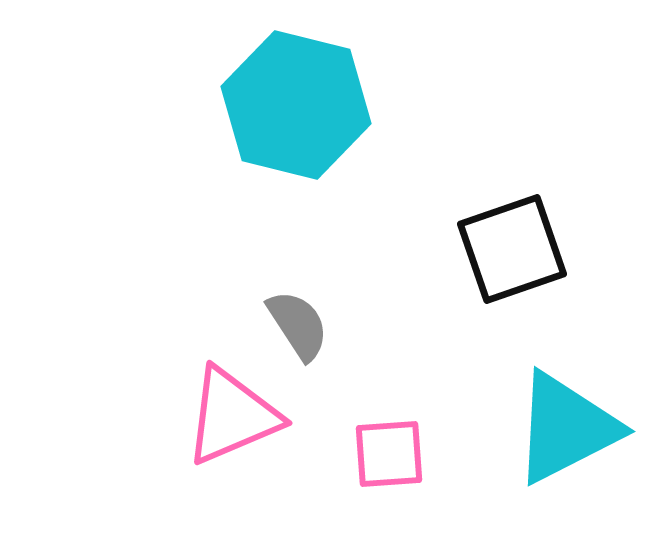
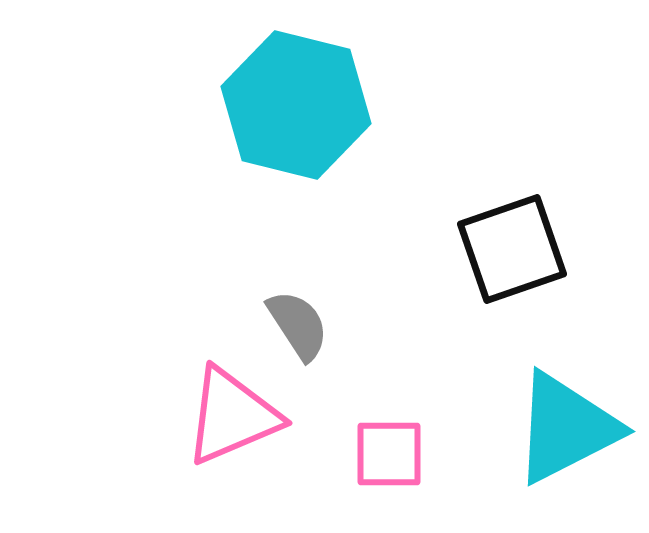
pink square: rotated 4 degrees clockwise
